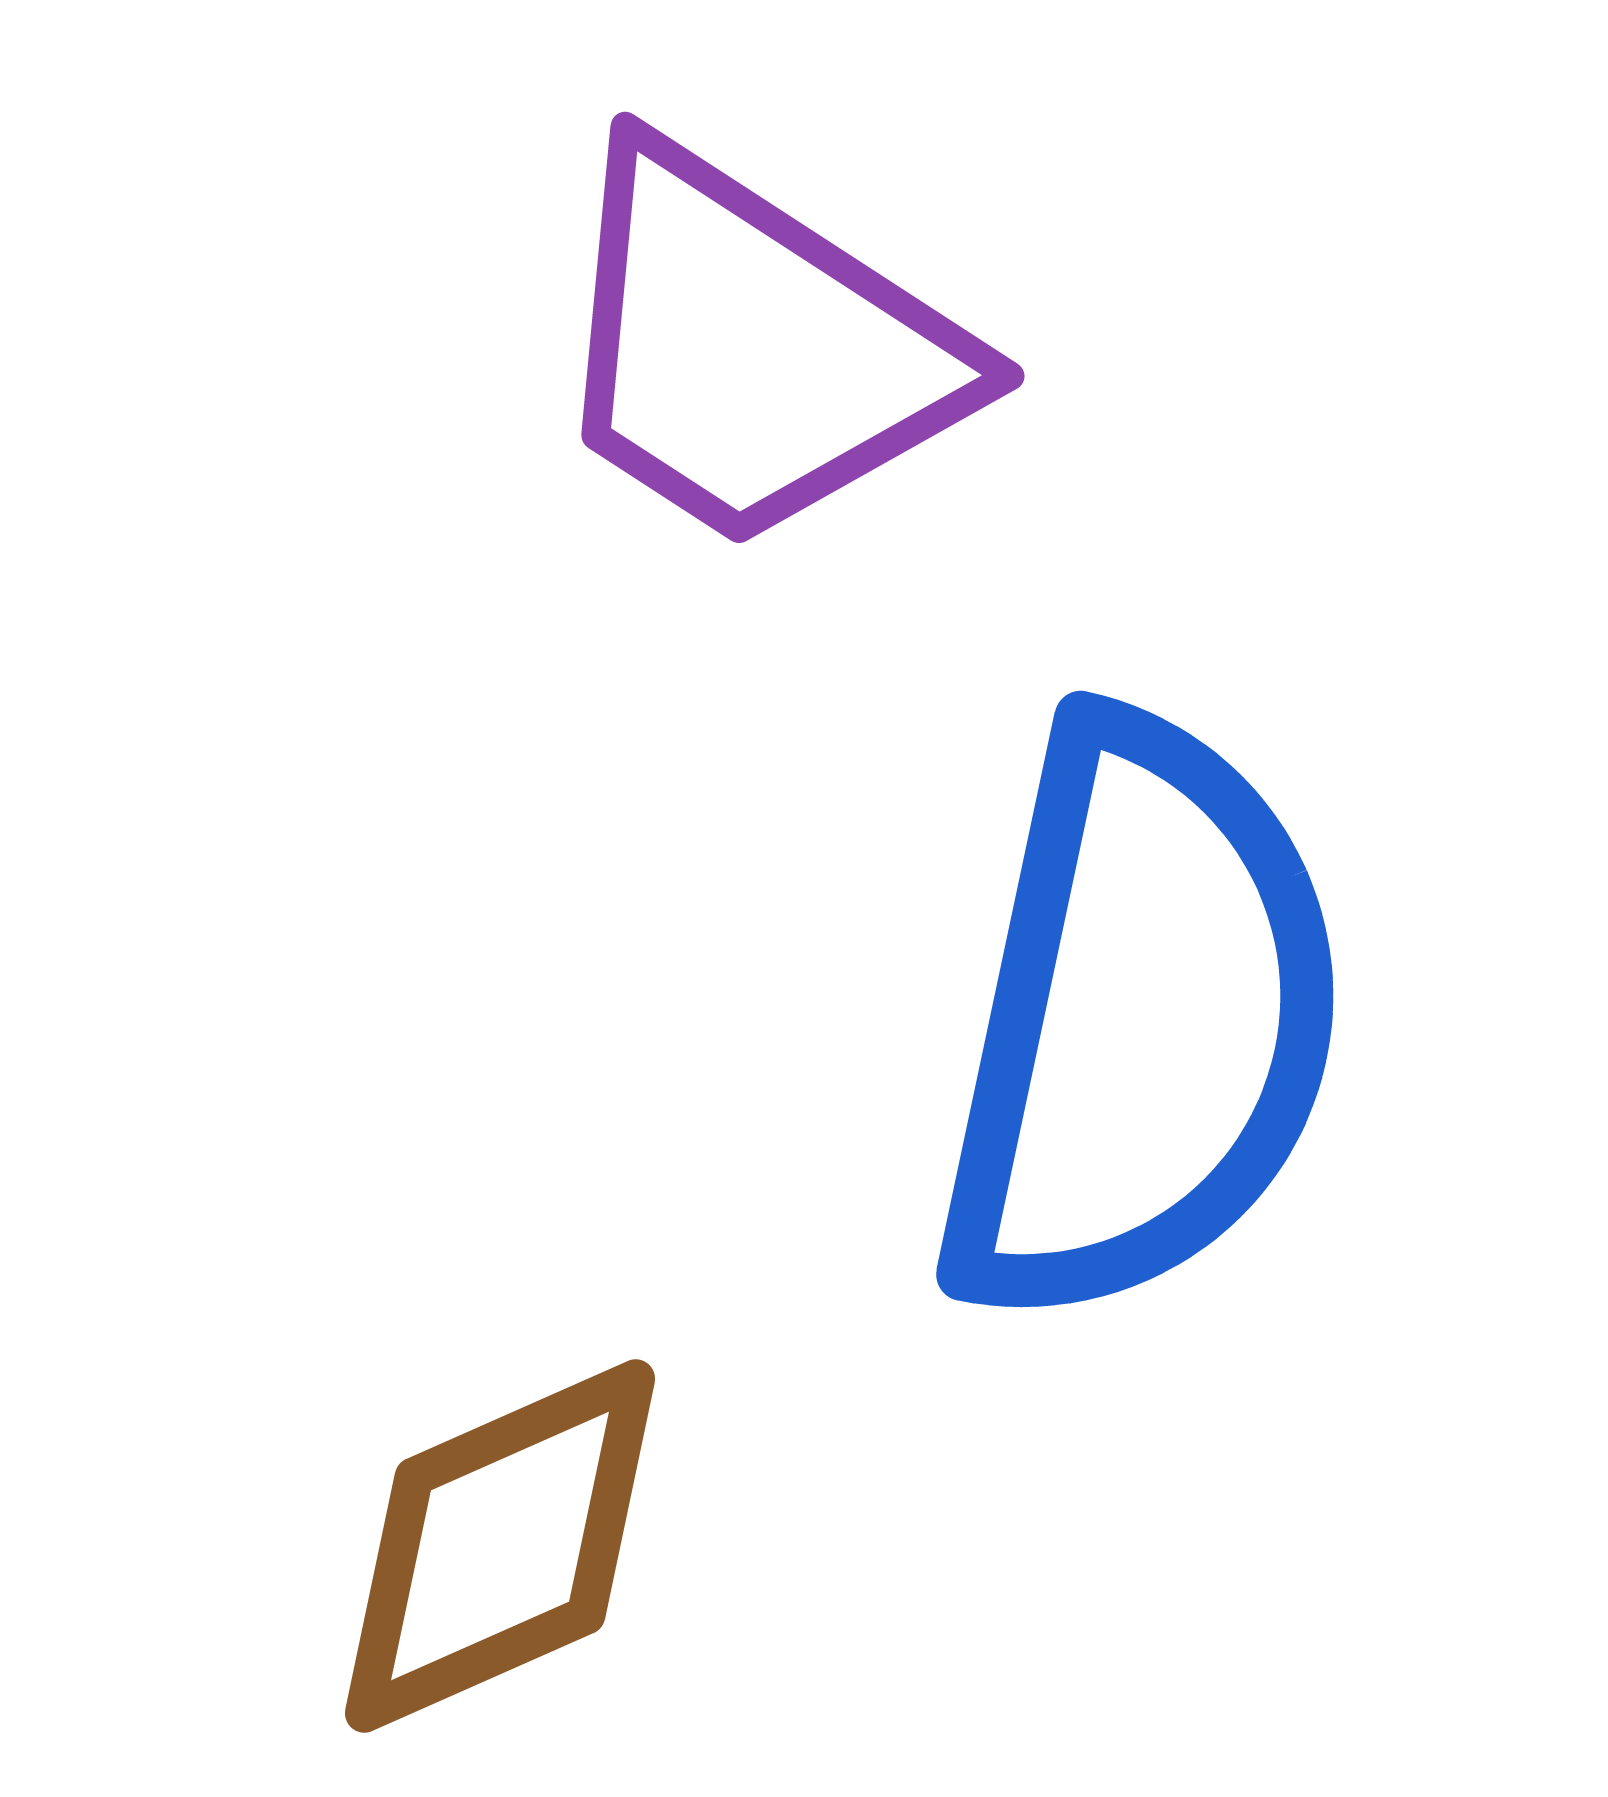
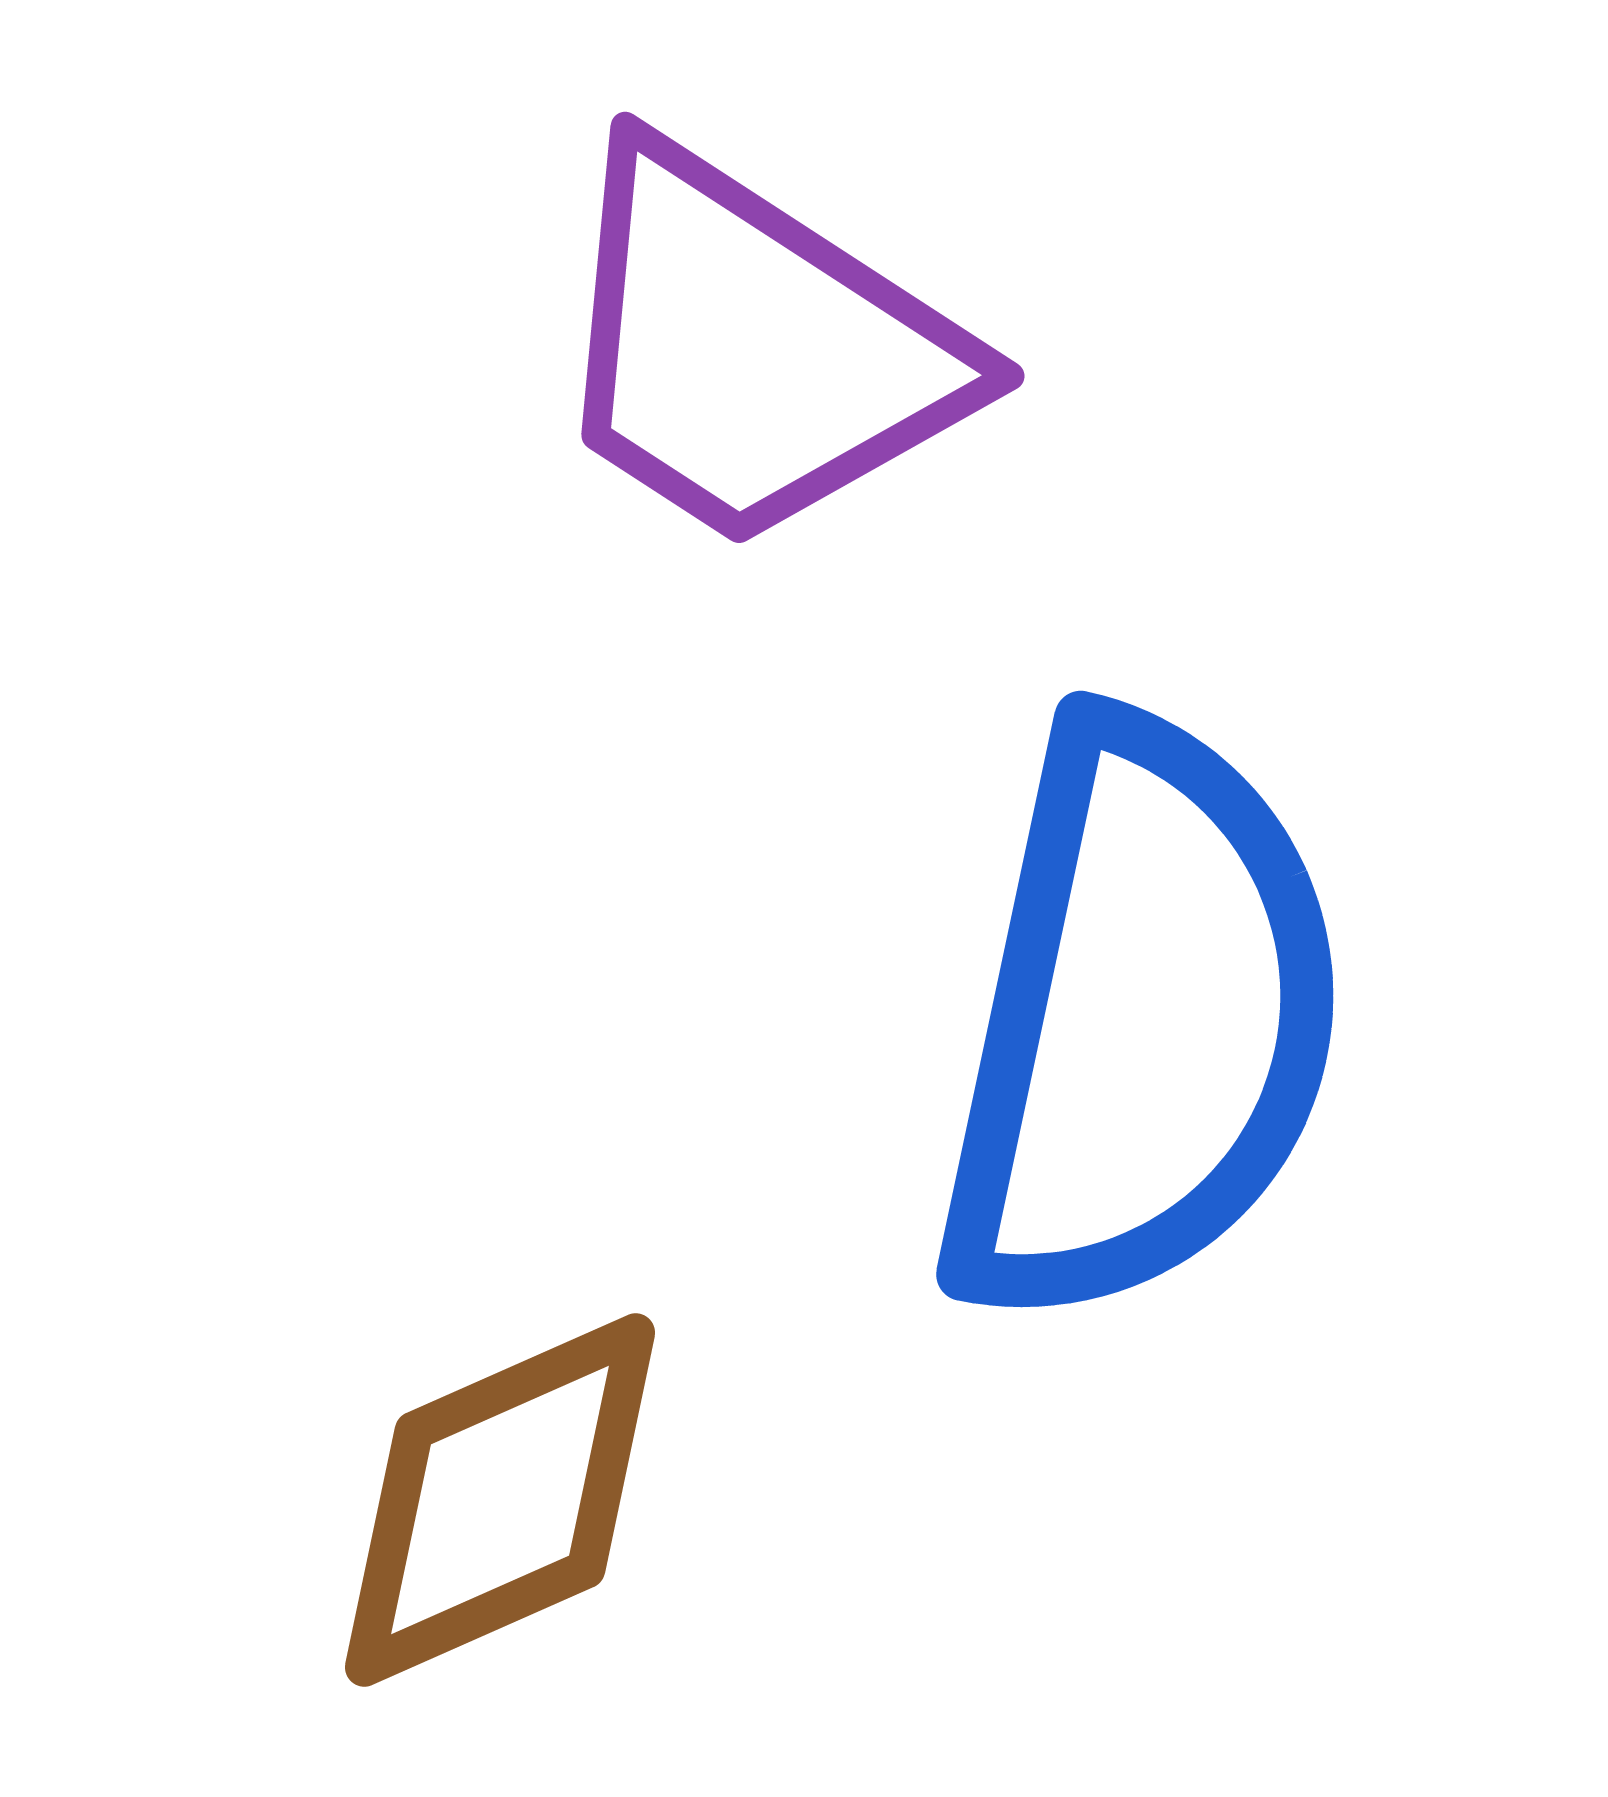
brown diamond: moved 46 px up
